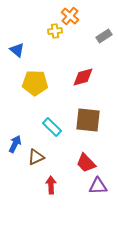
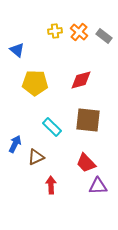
orange cross: moved 9 px right, 16 px down
gray rectangle: rotated 70 degrees clockwise
red diamond: moved 2 px left, 3 px down
